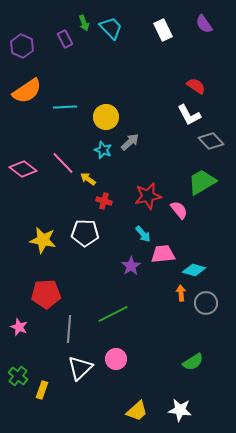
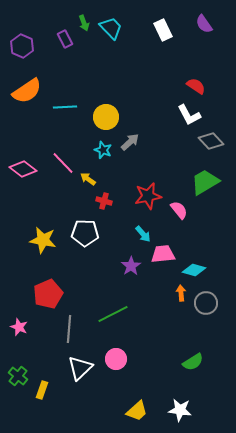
green trapezoid: moved 3 px right
red pentagon: moved 2 px right; rotated 20 degrees counterclockwise
